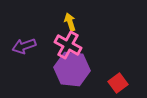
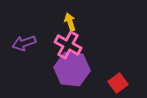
purple arrow: moved 3 px up
